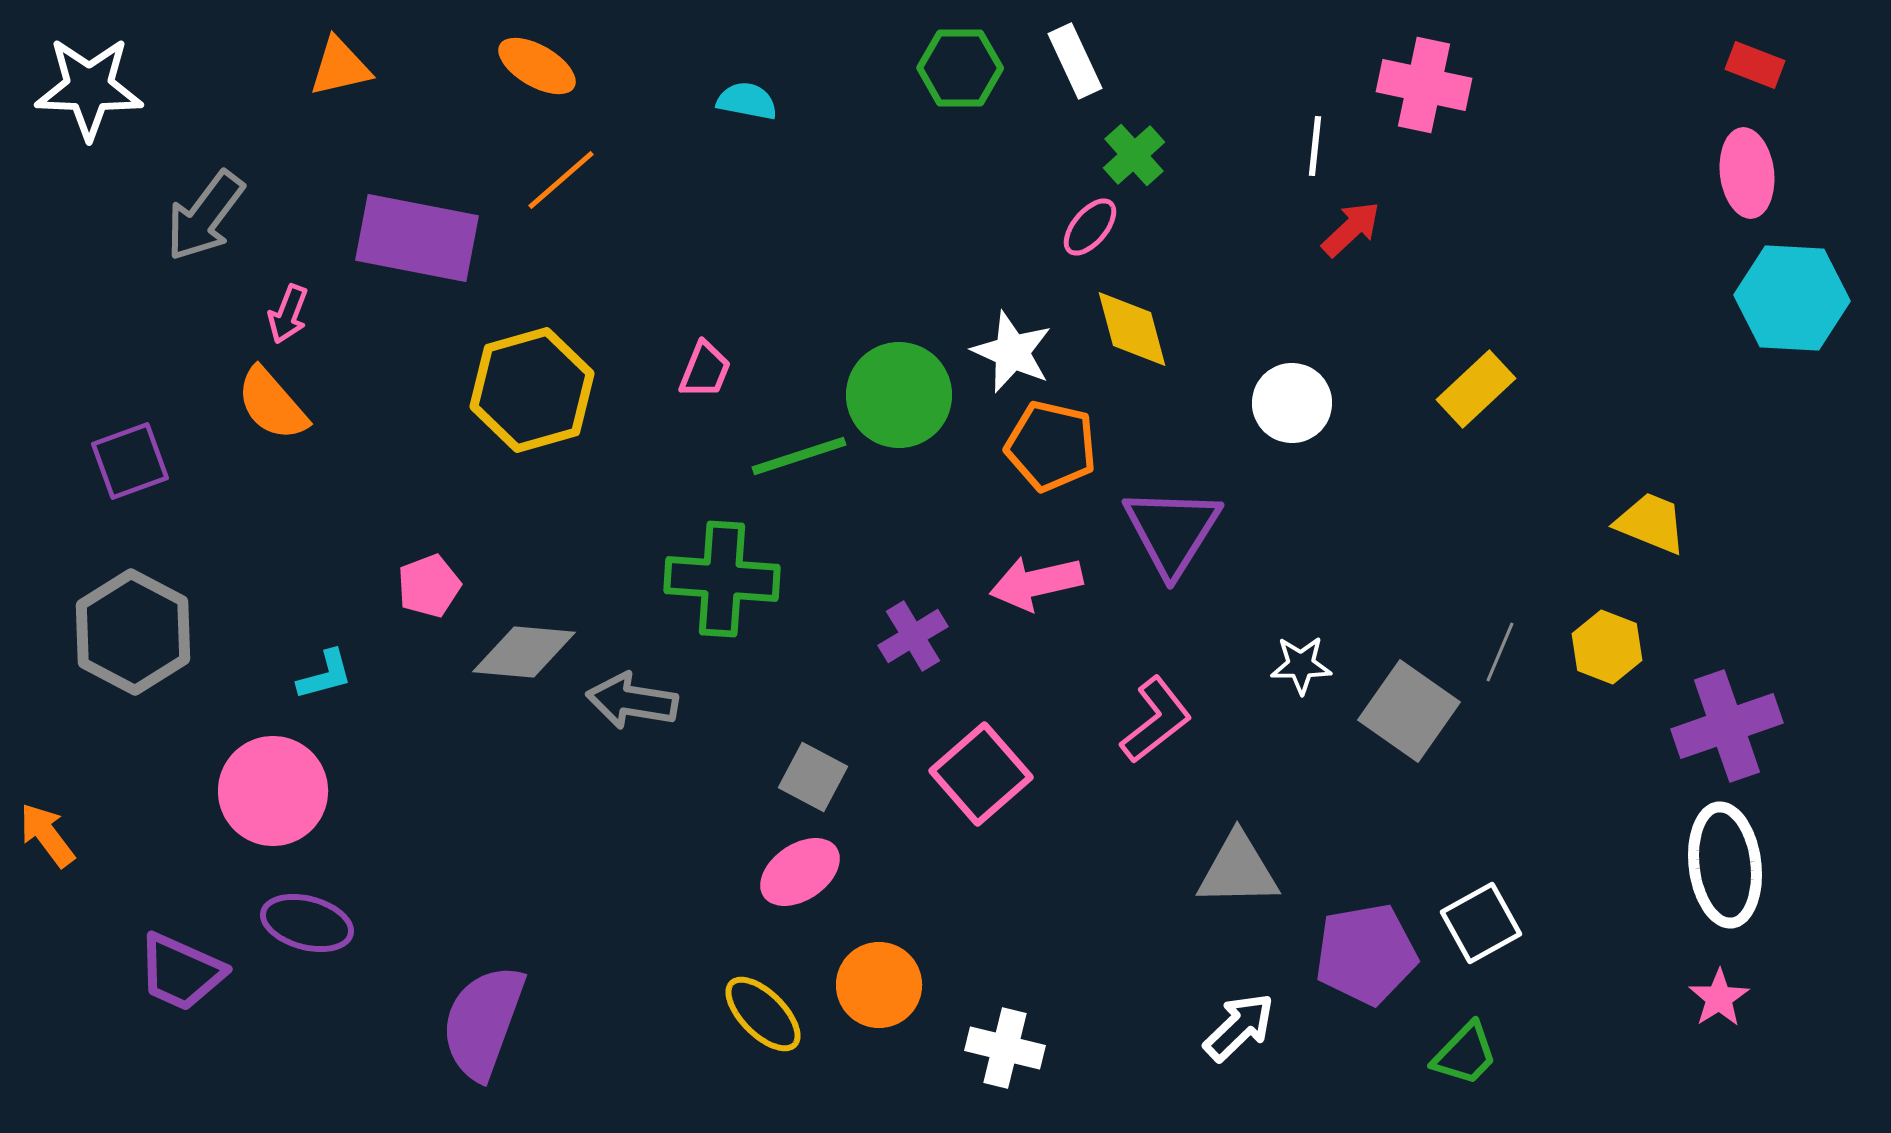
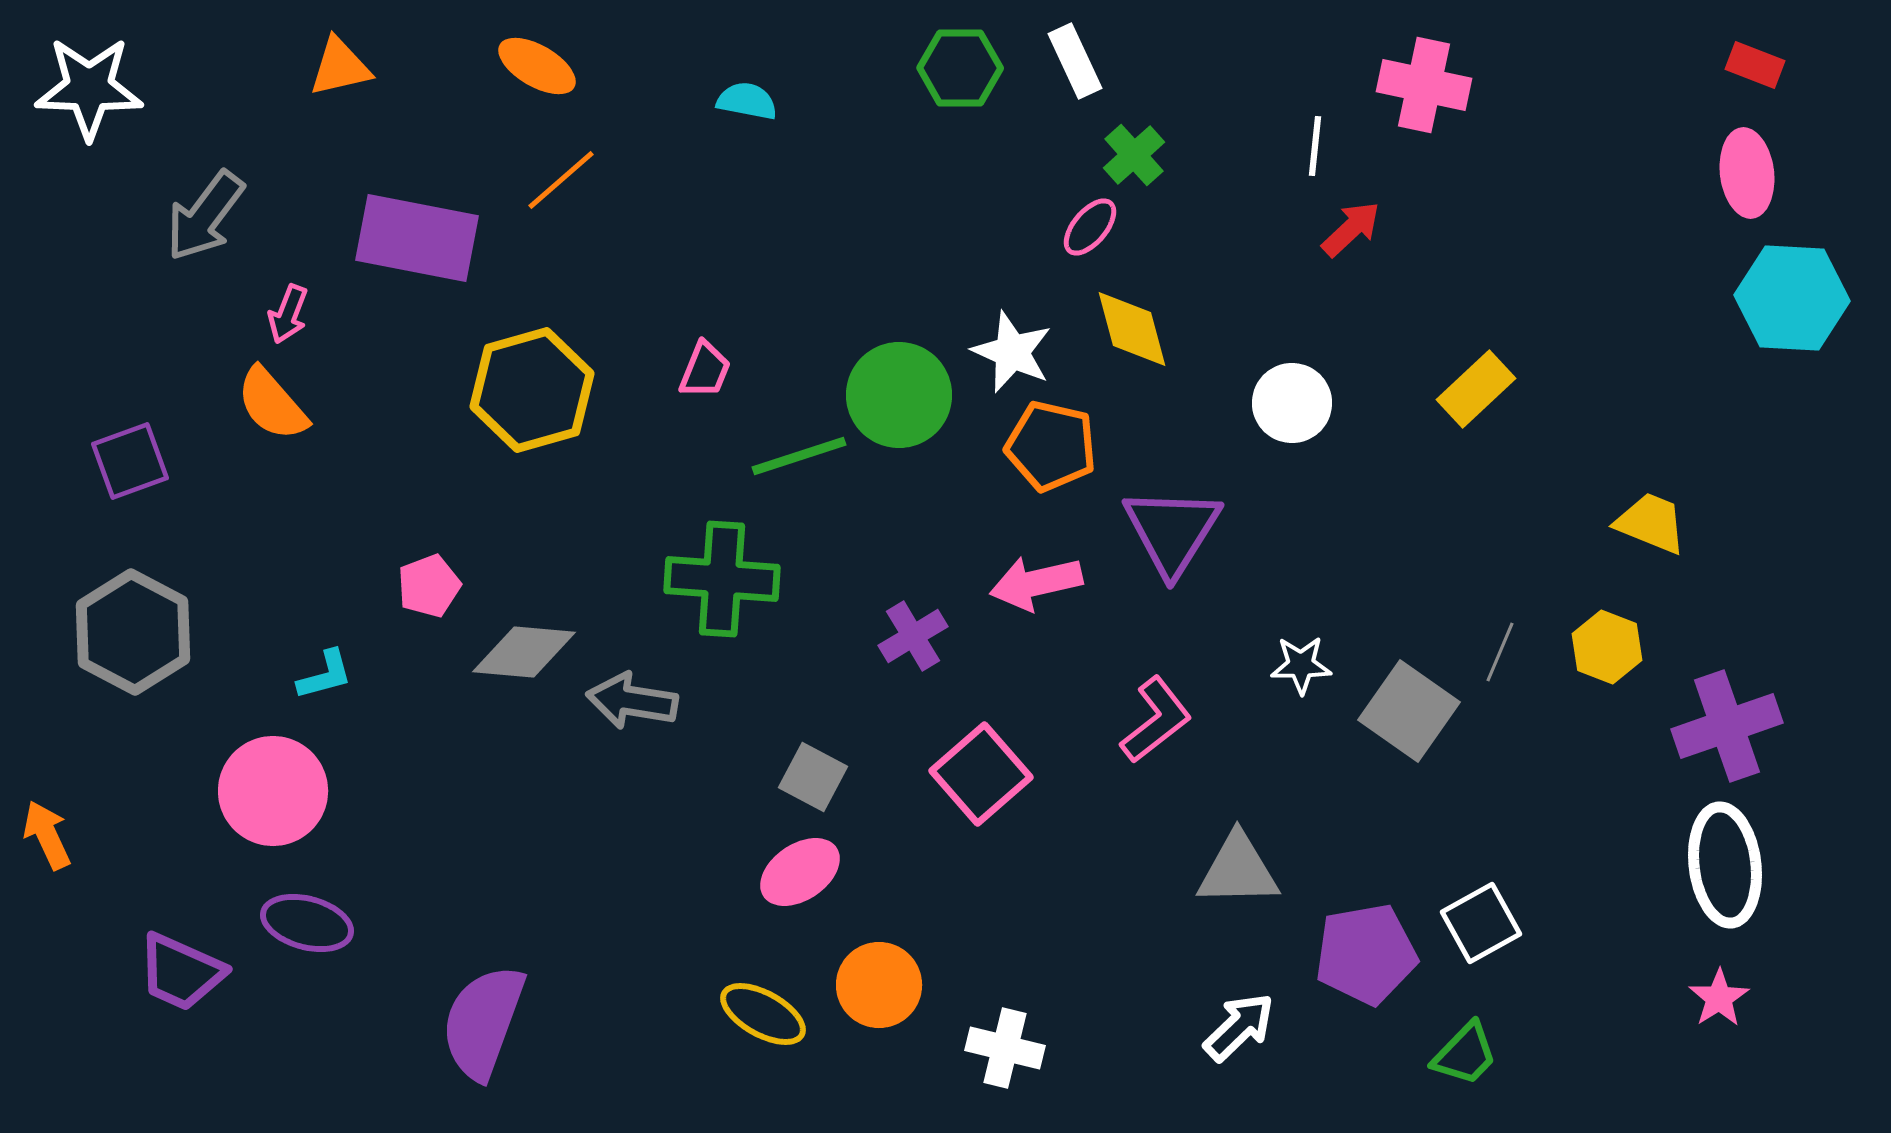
orange arrow at (47, 835): rotated 12 degrees clockwise
yellow ellipse at (763, 1014): rotated 16 degrees counterclockwise
